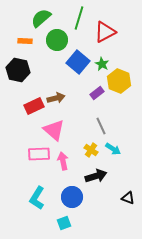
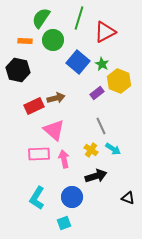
green semicircle: rotated 15 degrees counterclockwise
green circle: moved 4 px left
pink arrow: moved 1 px right, 2 px up
